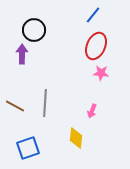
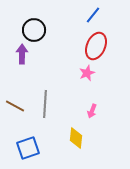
pink star: moved 14 px left; rotated 28 degrees counterclockwise
gray line: moved 1 px down
